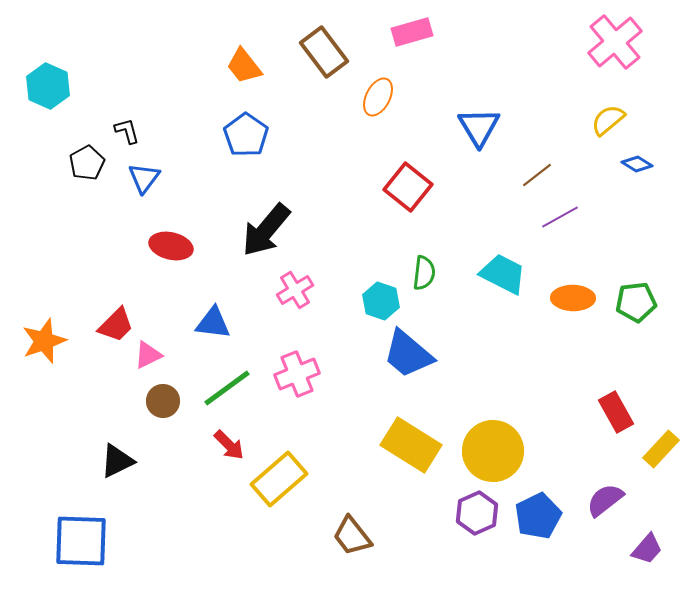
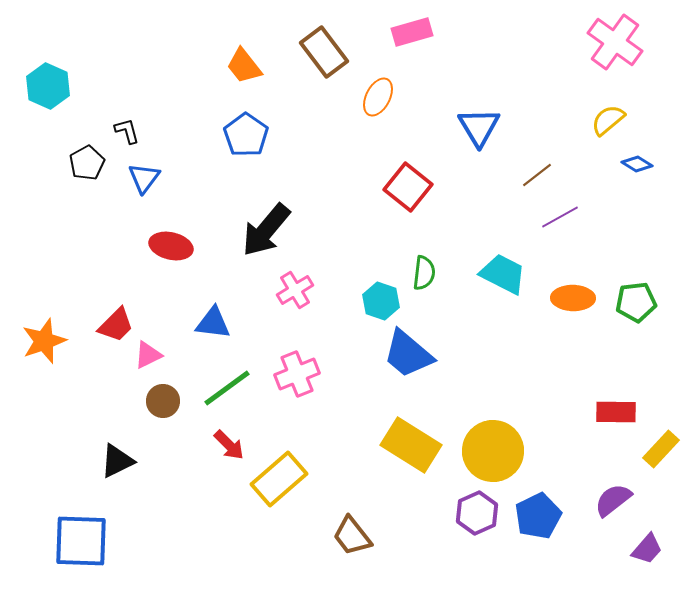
pink cross at (615, 42): rotated 14 degrees counterclockwise
red rectangle at (616, 412): rotated 60 degrees counterclockwise
purple semicircle at (605, 500): moved 8 px right
